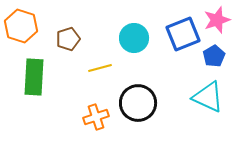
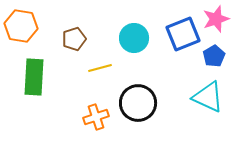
pink star: moved 1 px left, 1 px up
orange hexagon: rotated 8 degrees counterclockwise
brown pentagon: moved 6 px right
